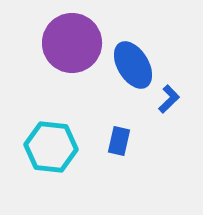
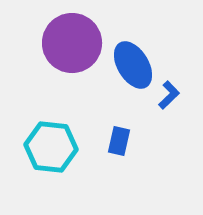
blue L-shape: moved 4 px up
